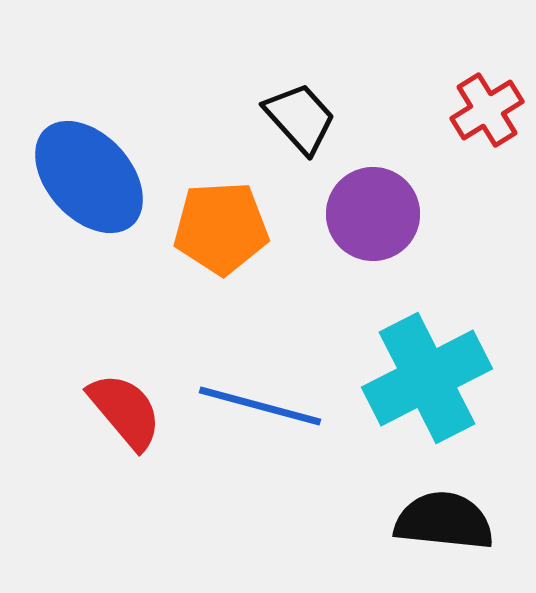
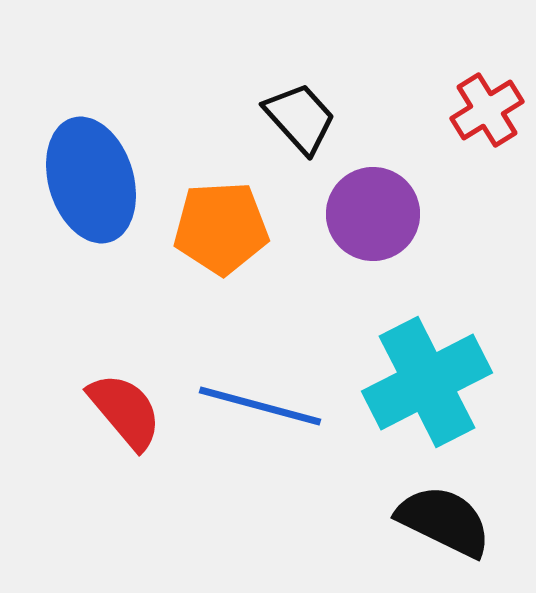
blue ellipse: moved 2 px right, 3 px down; rotated 25 degrees clockwise
cyan cross: moved 4 px down
black semicircle: rotated 20 degrees clockwise
